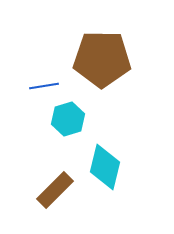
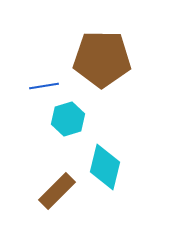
brown rectangle: moved 2 px right, 1 px down
